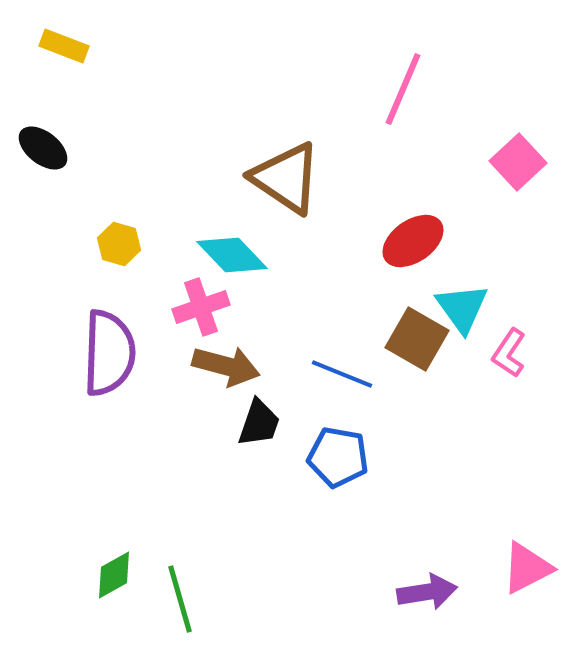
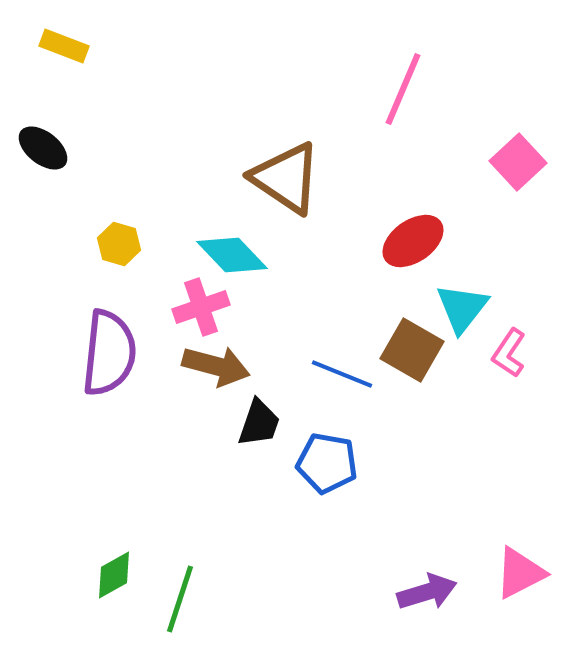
cyan triangle: rotated 14 degrees clockwise
brown square: moved 5 px left, 11 px down
purple semicircle: rotated 4 degrees clockwise
brown arrow: moved 10 px left
blue pentagon: moved 11 px left, 6 px down
pink triangle: moved 7 px left, 5 px down
purple arrow: rotated 8 degrees counterclockwise
green line: rotated 34 degrees clockwise
